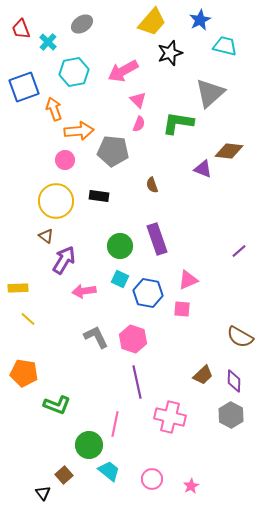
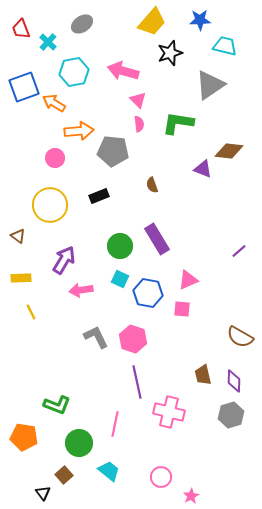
blue star at (200, 20): rotated 25 degrees clockwise
pink arrow at (123, 71): rotated 44 degrees clockwise
gray triangle at (210, 93): moved 8 px up; rotated 8 degrees clockwise
orange arrow at (54, 109): moved 6 px up; rotated 40 degrees counterclockwise
pink semicircle at (139, 124): rotated 28 degrees counterclockwise
pink circle at (65, 160): moved 10 px left, 2 px up
black rectangle at (99, 196): rotated 30 degrees counterclockwise
yellow circle at (56, 201): moved 6 px left, 4 px down
brown triangle at (46, 236): moved 28 px left
purple rectangle at (157, 239): rotated 12 degrees counterclockwise
yellow rectangle at (18, 288): moved 3 px right, 10 px up
pink arrow at (84, 291): moved 3 px left, 1 px up
yellow line at (28, 319): moved 3 px right, 7 px up; rotated 21 degrees clockwise
orange pentagon at (24, 373): moved 64 px down
brown trapezoid at (203, 375): rotated 120 degrees clockwise
gray hexagon at (231, 415): rotated 15 degrees clockwise
pink cross at (170, 417): moved 1 px left, 5 px up
green circle at (89, 445): moved 10 px left, 2 px up
pink circle at (152, 479): moved 9 px right, 2 px up
pink star at (191, 486): moved 10 px down
